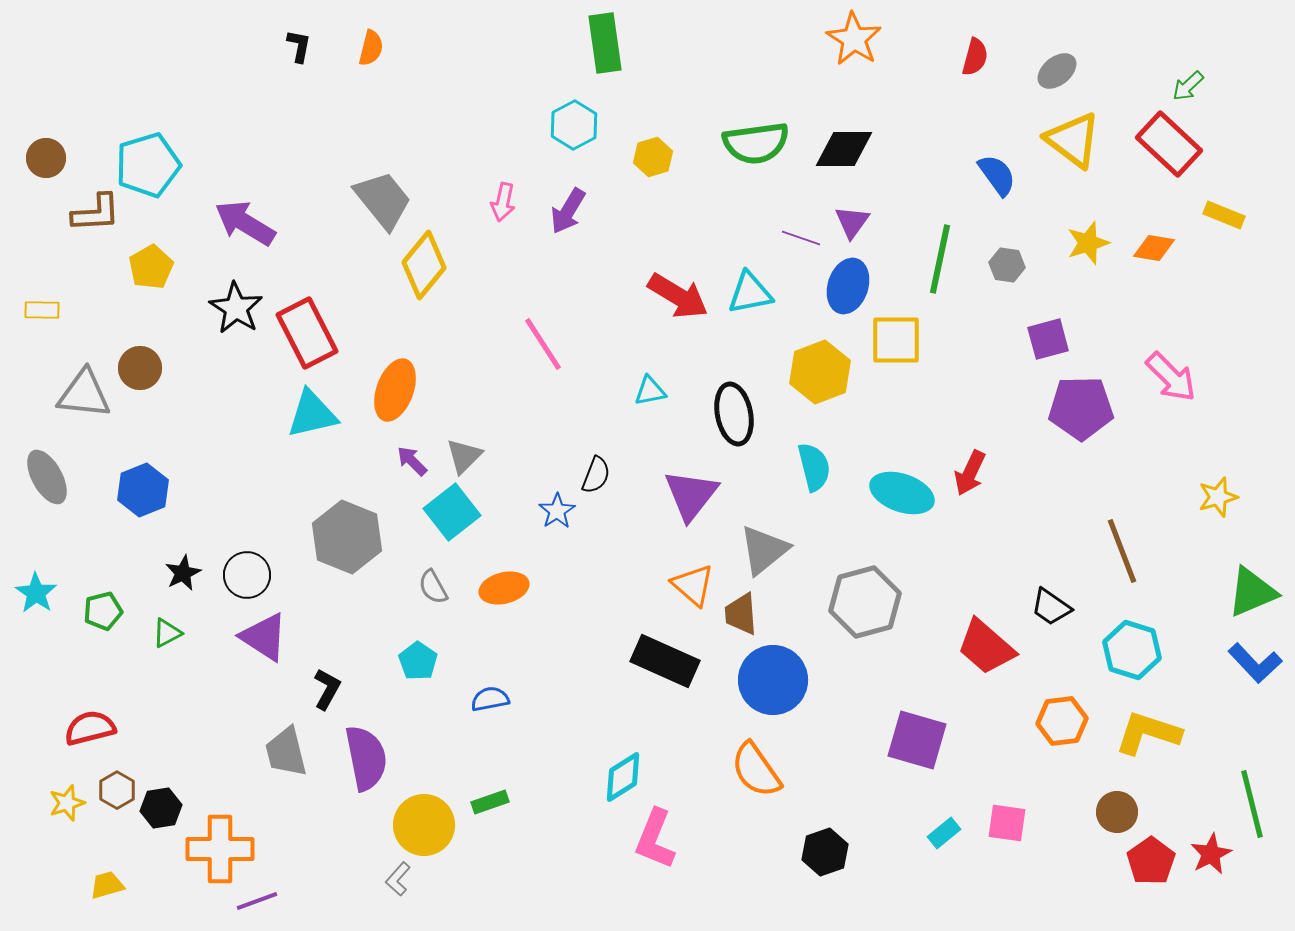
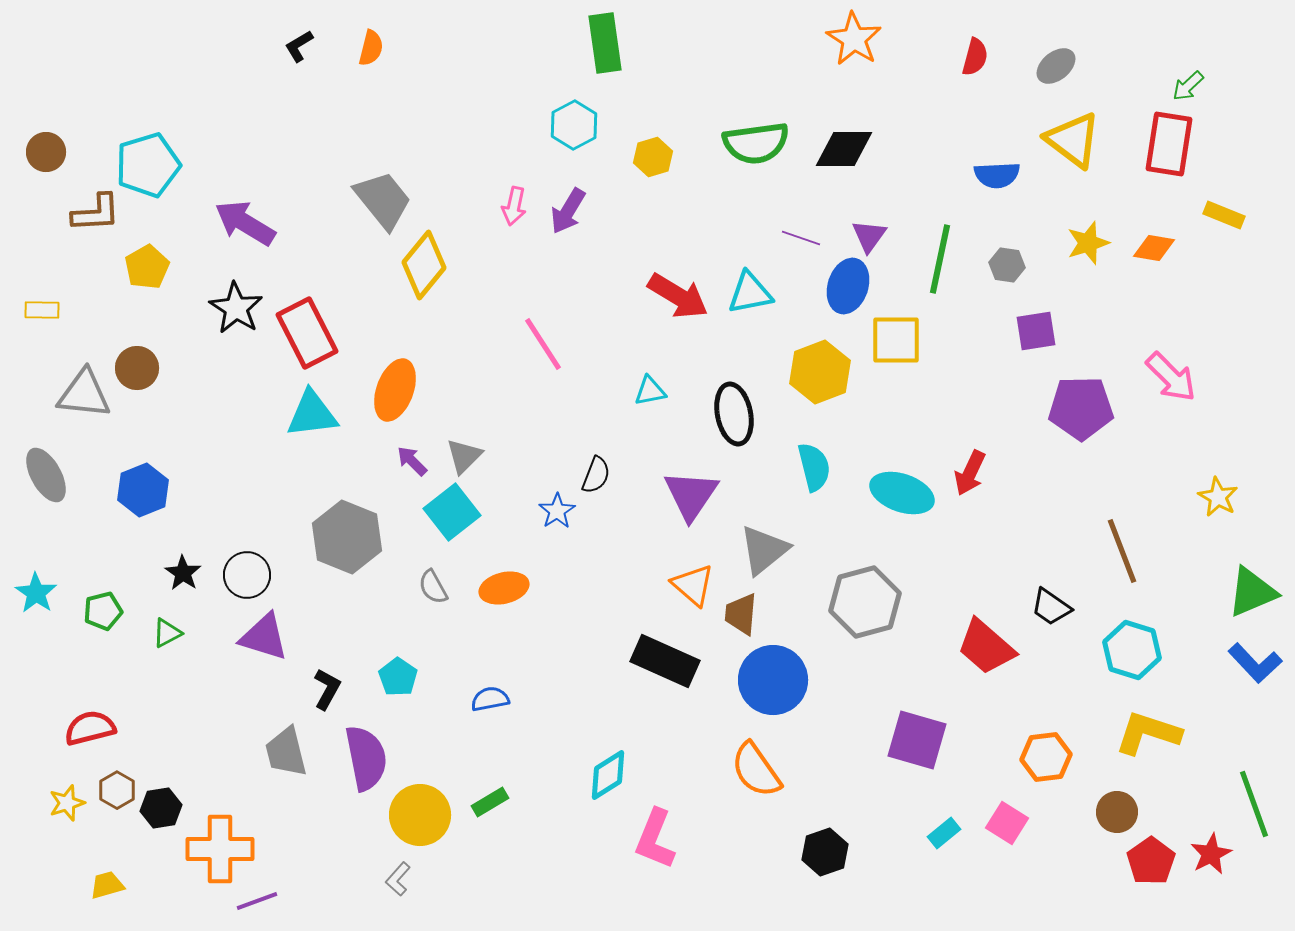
black L-shape at (299, 46): rotated 132 degrees counterclockwise
gray ellipse at (1057, 71): moved 1 px left, 5 px up
red rectangle at (1169, 144): rotated 56 degrees clockwise
brown circle at (46, 158): moved 6 px up
blue semicircle at (997, 175): rotated 123 degrees clockwise
pink arrow at (503, 202): moved 11 px right, 4 px down
purple triangle at (852, 222): moved 17 px right, 14 px down
yellow pentagon at (151, 267): moved 4 px left
purple square at (1048, 339): moved 12 px left, 8 px up; rotated 6 degrees clockwise
brown circle at (140, 368): moved 3 px left
cyan triangle at (312, 414): rotated 6 degrees clockwise
gray ellipse at (47, 477): moved 1 px left, 2 px up
purple triangle at (691, 495): rotated 4 degrees counterclockwise
yellow star at (1218, 497): rotated 27 degrees counterclockwise
black star at (183, 573): rotated 12 degrees counterclockwise
brown trapezoid at (741, 614): rotated 9 degrees clockwise
purple triangle at (264, 637): rotated 16 degrees counterclockwise
cyan pentagon at (418, 661): moved 20 px left, 16 px down
orange hexagon at (1062, 721): moved 16 px left, 36 px down
cyan diamond at (623, 777): moved 15 px left, 2 px up
green rectangle at (490, 802): rotated 12 degrees counterclockwise
green line at (1252, 804): moved 2 px right; rotated 6 degrees counterclockwise
pink square at (1007, 823): rotated 24 degrees clockwise
yellow circle at (424, 825): moved 4 px left, 10 px up
